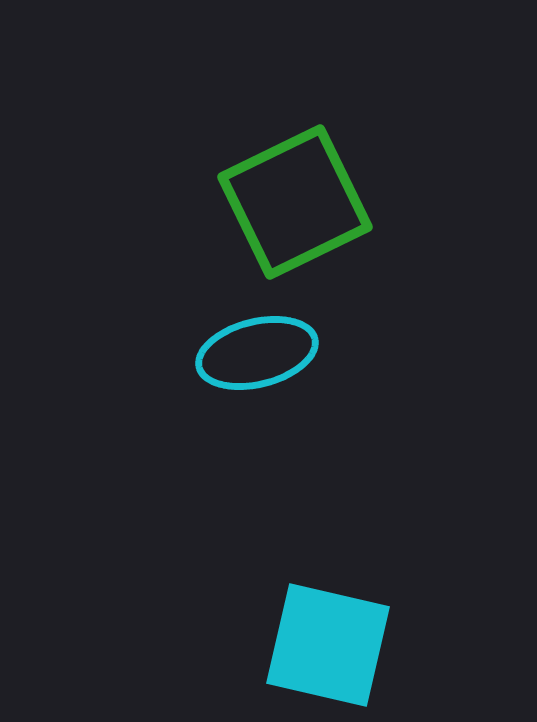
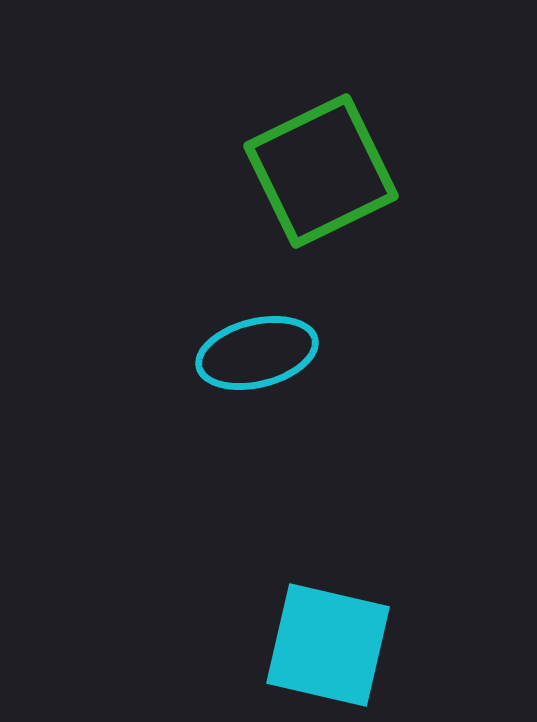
green square: moved 26 px right, 31 px up
